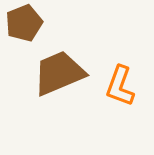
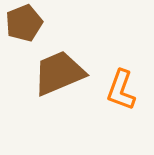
orange L-shape: moved 1 px right, 4 px down
